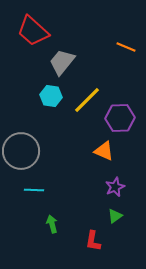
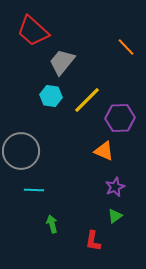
orange line: rotated 24 degrees clockwise
